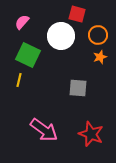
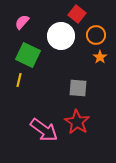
red square: rotated 24 degrees clockwise
orange circle: moved 2 px left
orange star: rotated 16 degrees counterclockwise
red star: moved 14 px left, 12 px up; rotated 10 degrees clockwise
